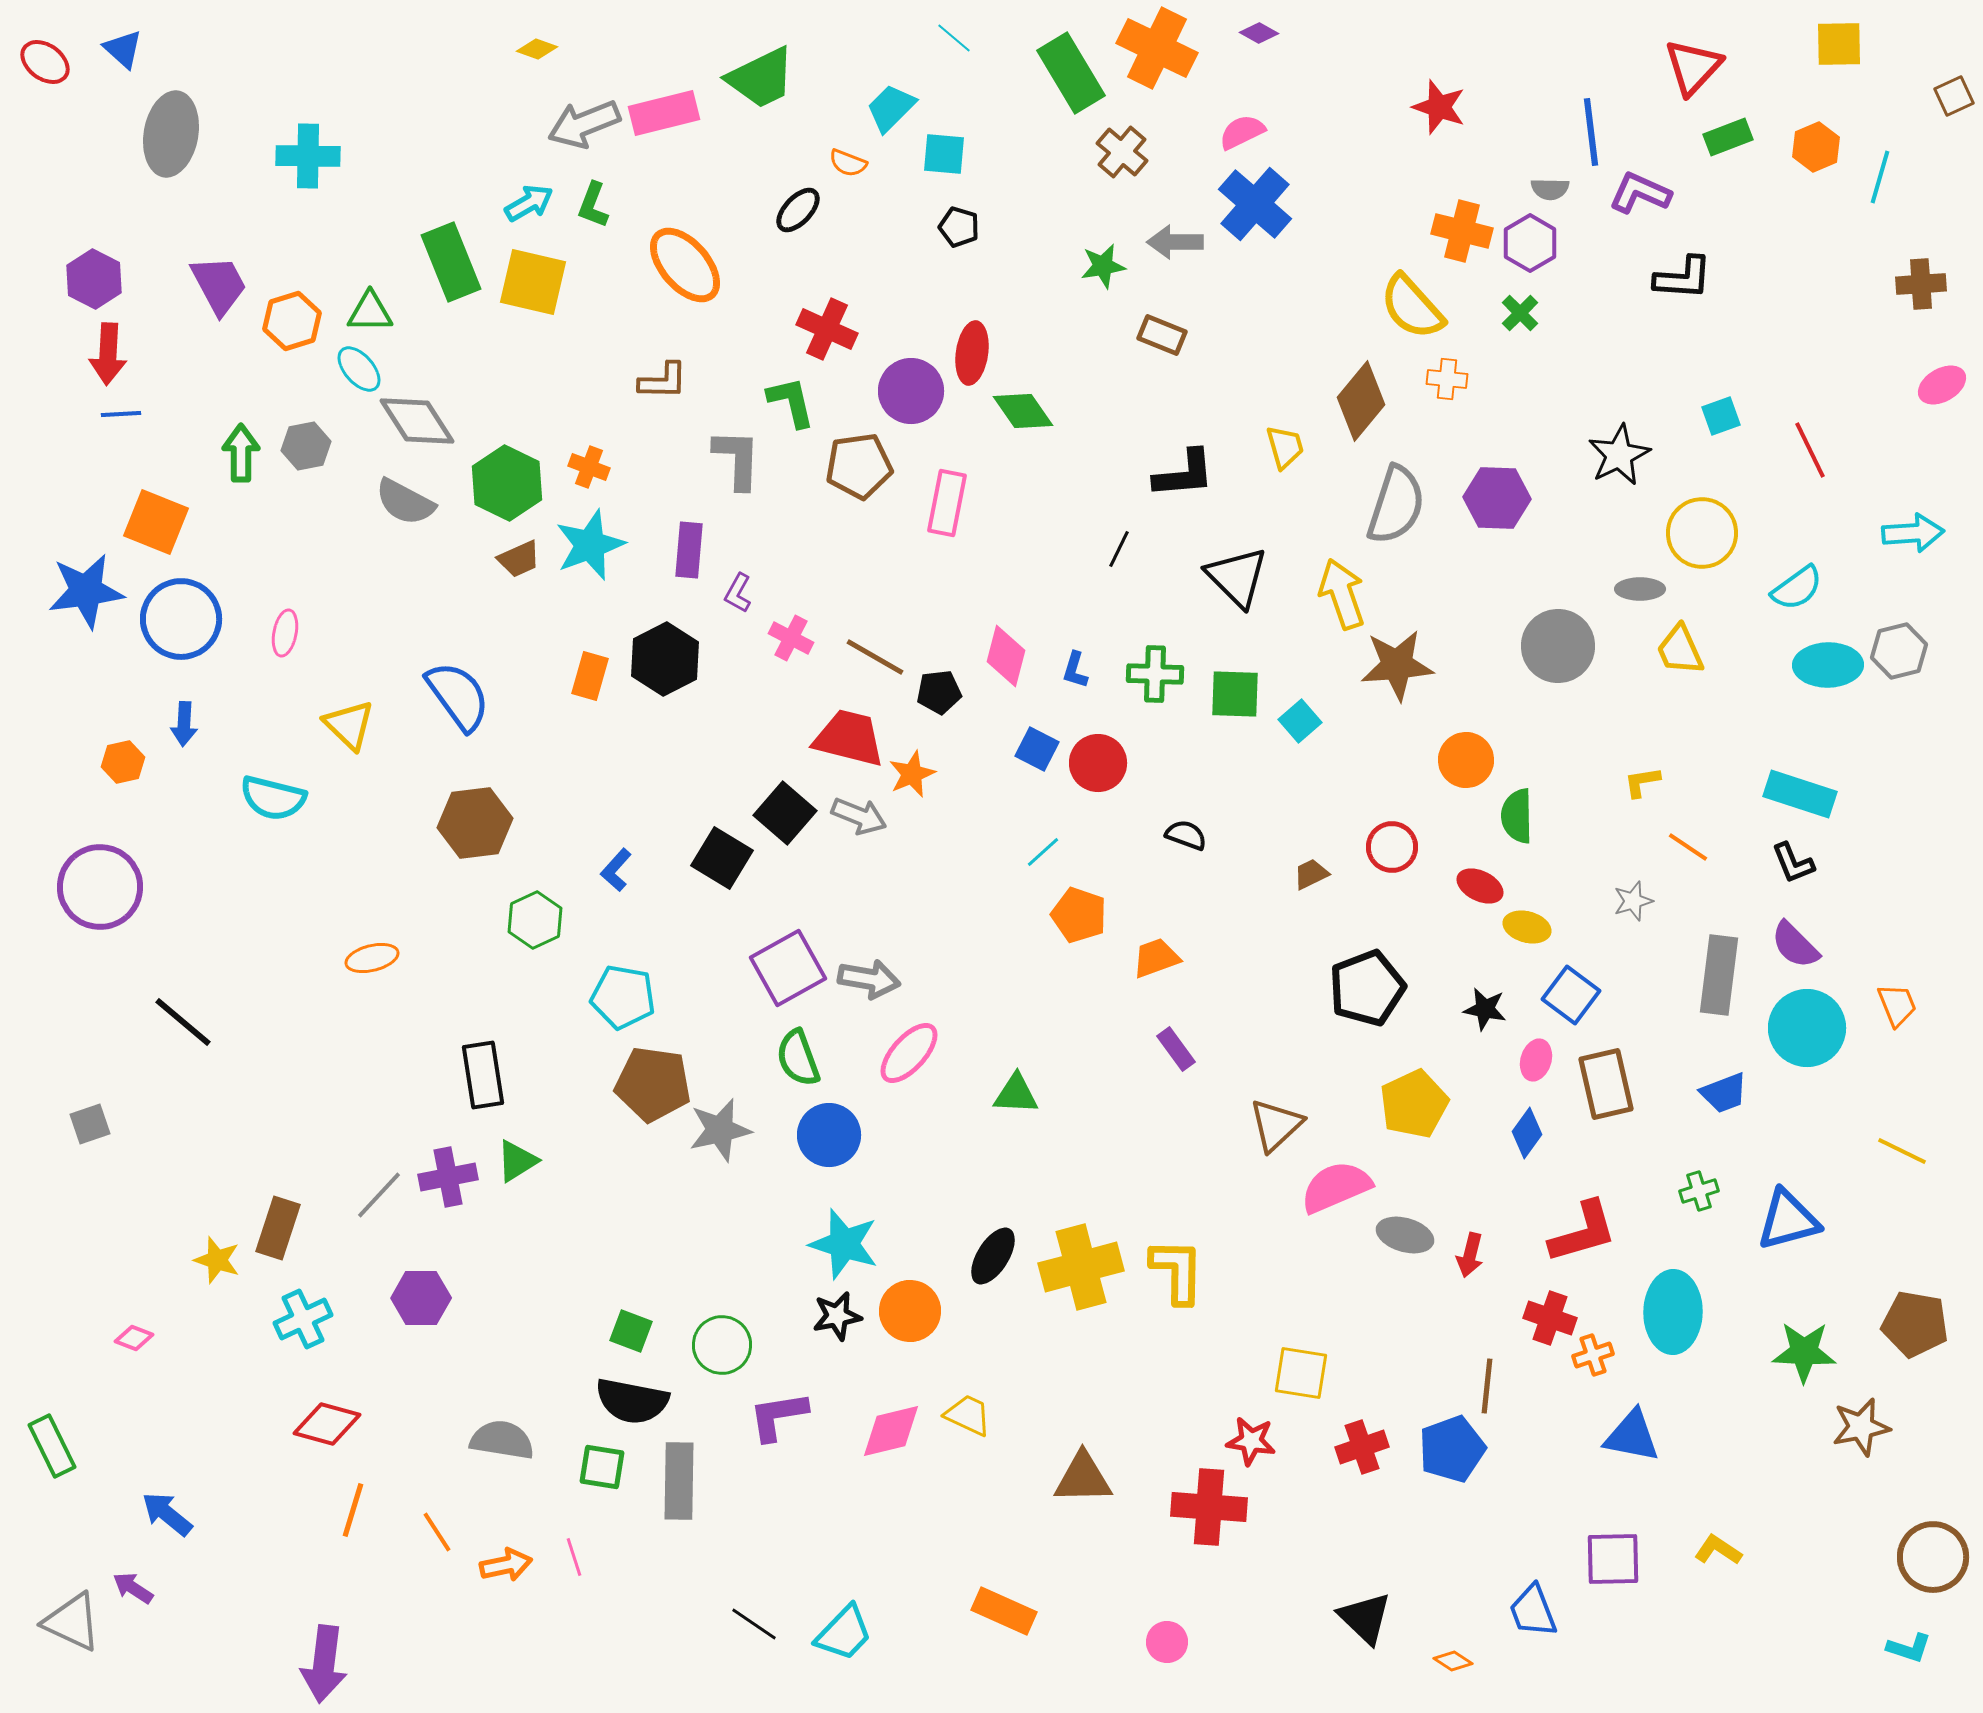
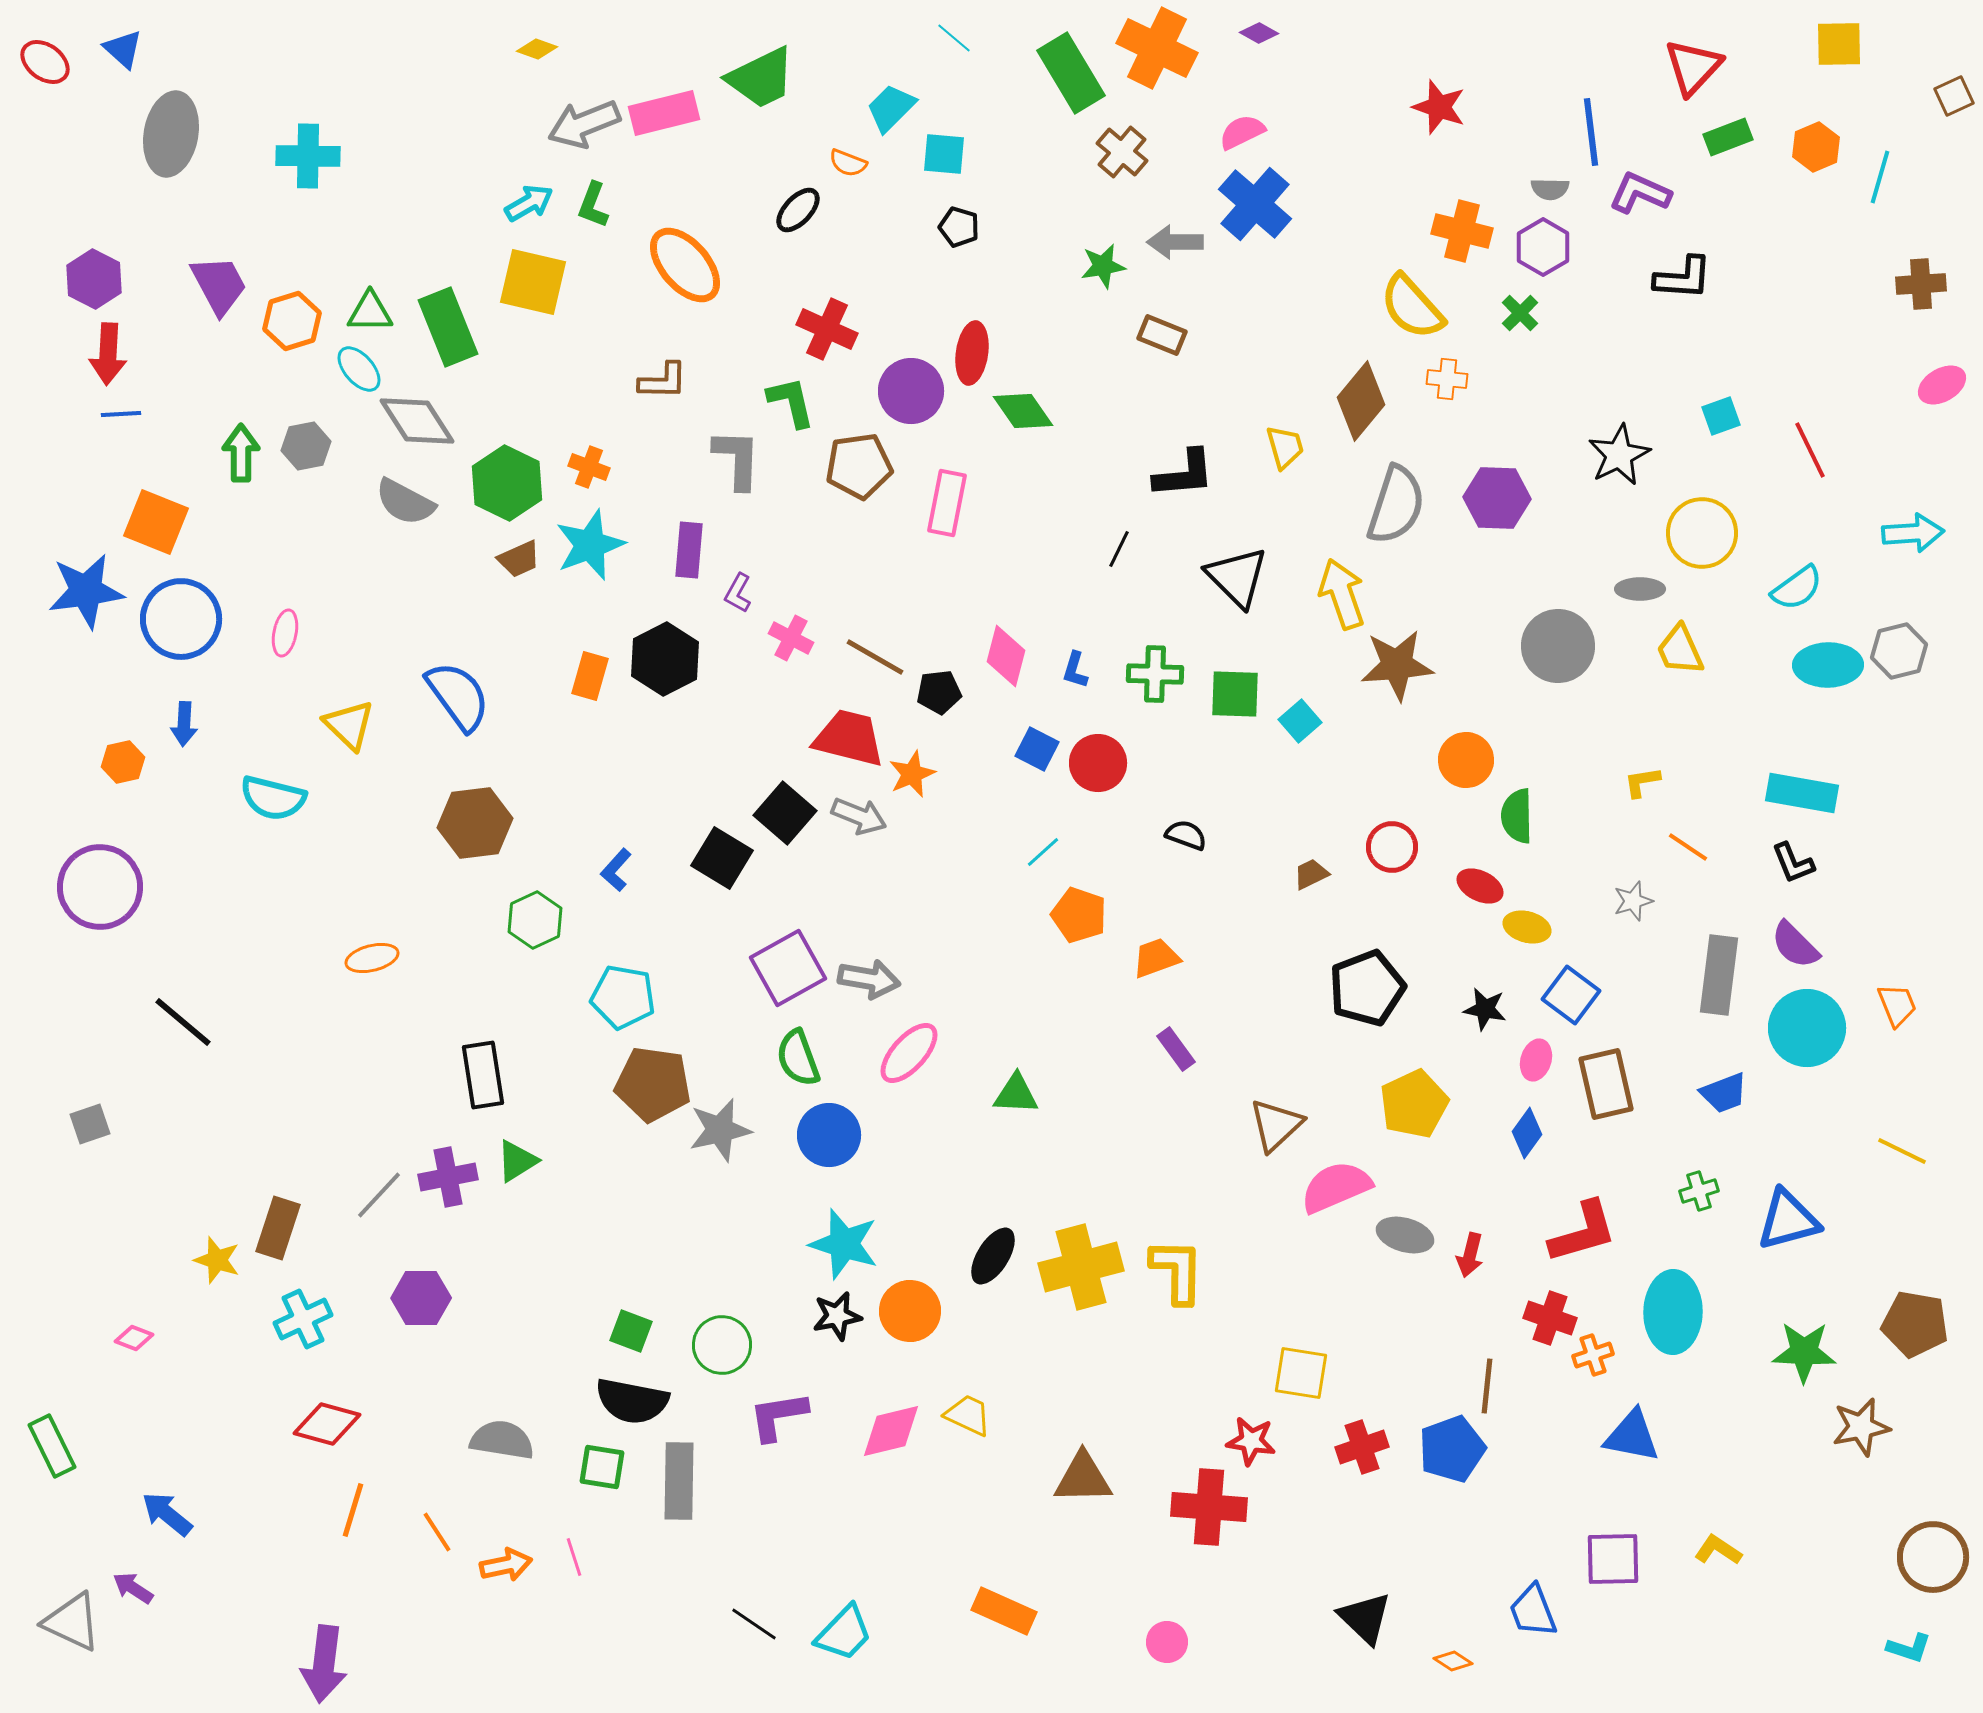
purple hexagon at (1530, 243): moved 13 px right, 4 px down
green rectangle at (451, 262): moved 3 px left, 65 px down
cyan rectangle at (1800, 794): moved 2 px right, 1 px up; rotated 8 degrees counterclockwise
